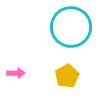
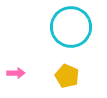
yellow pentagon: rotated 20 degrees counterclockwise
